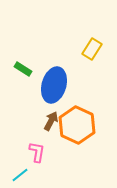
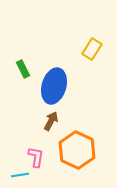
green rectangle: rotated 30 degrees clockwise
blue ellipse: moved 1 px down
orange hexagon: moved 25 px down
pink L-shape: moved 1 px left, 5 px down
cyan line: rotated 30 degrees clockwise
